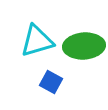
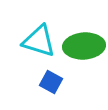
cyan triangle: moved 2 px right; rotated 33 degrees clockwise
